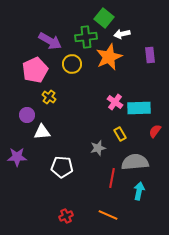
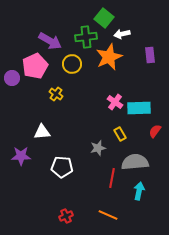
pink pentagon: moved 4 px up
yellow cross: moved 7 px right, 3 px up
purple circle: moved 15 px left, 37 px up
purple star: moved 4 px right, 1 px up
